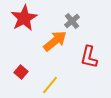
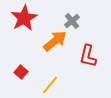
red L-shape: moved 1 px left, 1 px up
